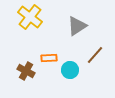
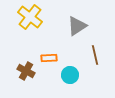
brown line: rotated 54 degrees counterclockwise
cyan circle: moved 5 px down
